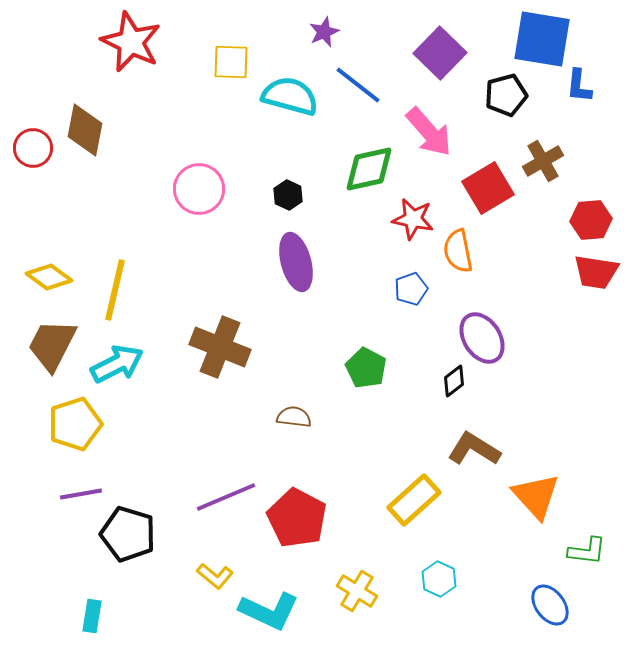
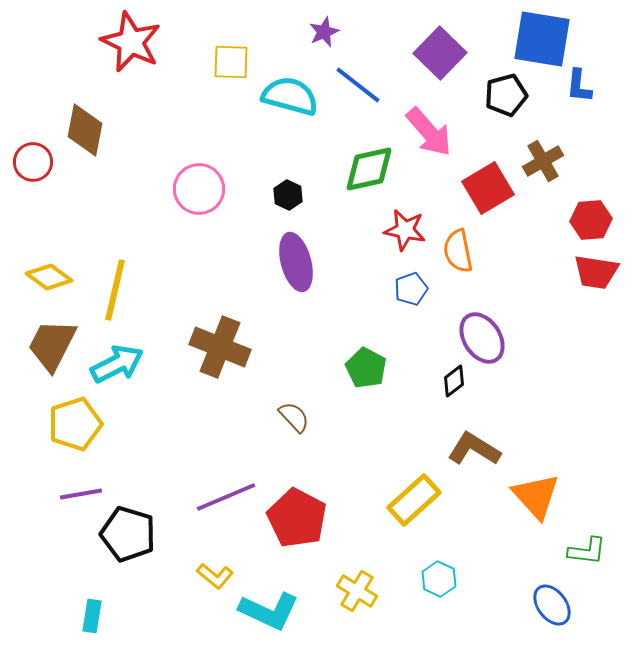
red circle at (33, 148): moved 14 px down
red star at (413, 219): moved 8 px left, 11 px down
brown semicircle at (294, 417): rotated 40 degrees clockwise
blue ellipse at (550, 605): moved 2 px right
